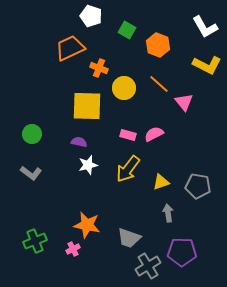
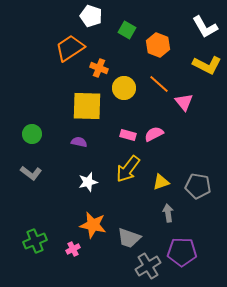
orange trapezoid: rotated 8 degrees counterclockwise
white star: moved 17 px down
orange star: moved 6 px right
